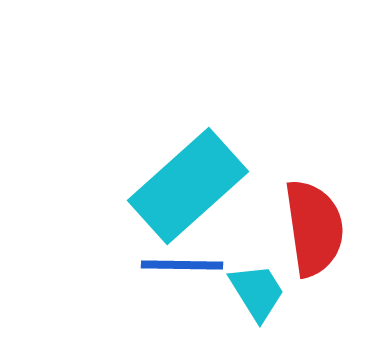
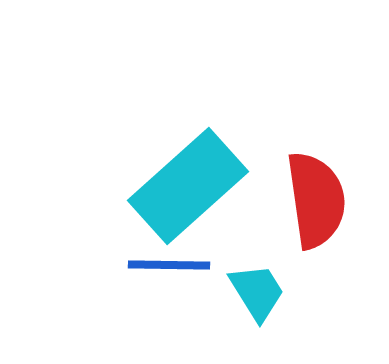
red semicircle: moved 2 px right, 28 px up
blue line: moved 13 px left
